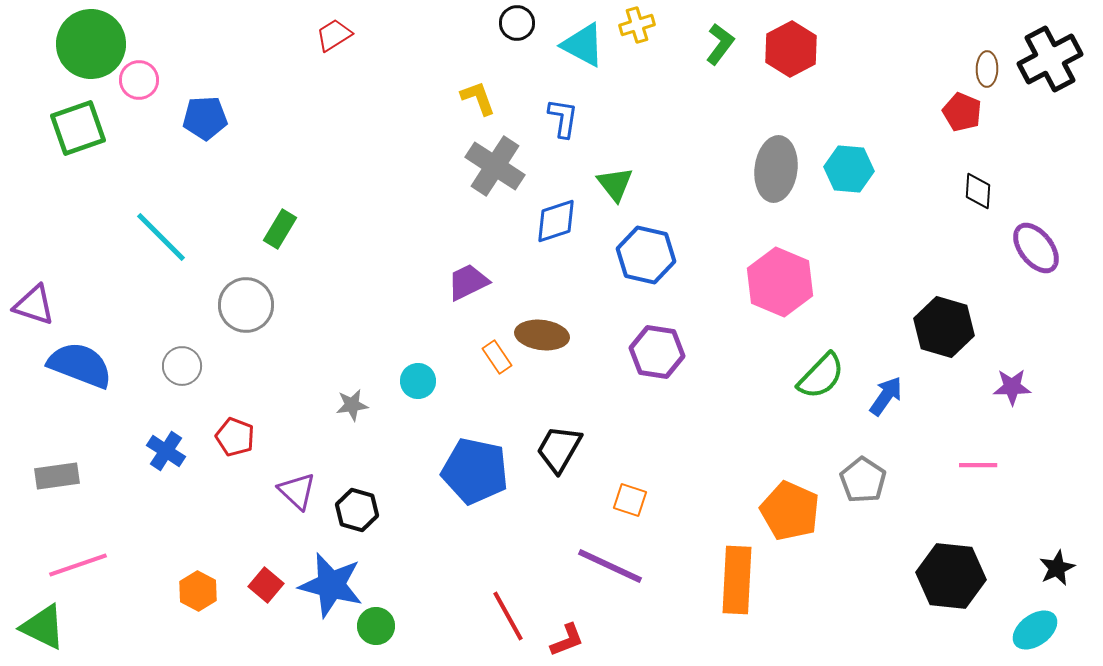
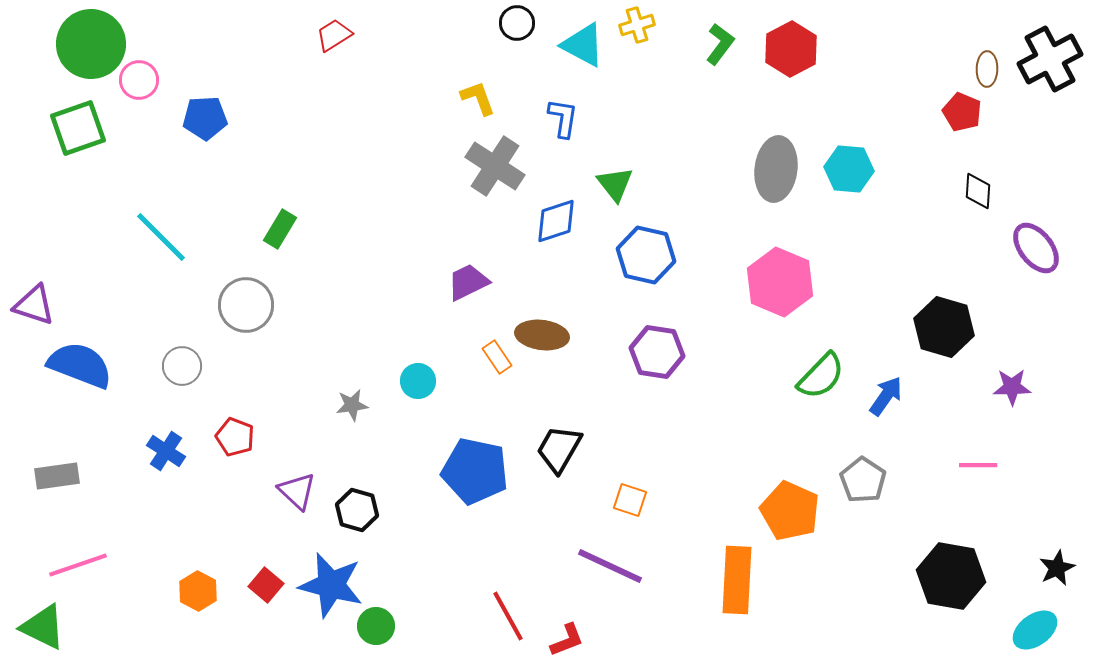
black hexagon at (951, 576): rotated 4 degrees clockwise
